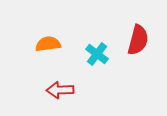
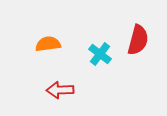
cyan cross: moved 3 px right
